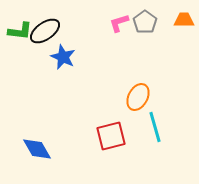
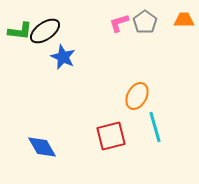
orange ellipse: moved 1 px left, 1 px up
blue diamond: moved 5 px right, 2 px up
